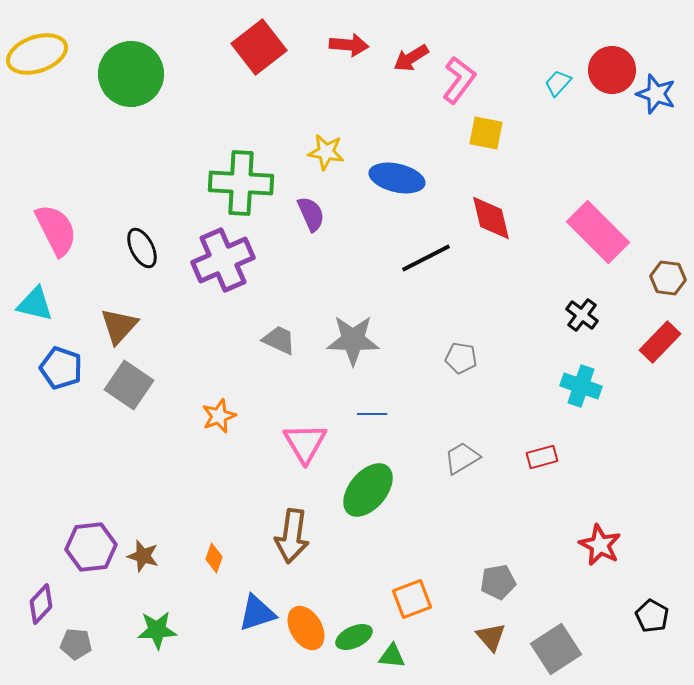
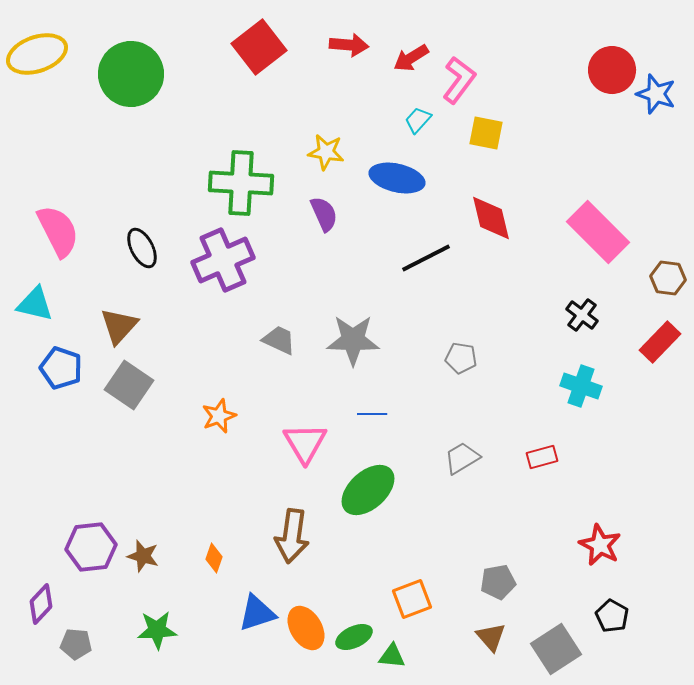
cyan trapezoid at (558, 83): moved 140 px left, 37 px down
purple semicircle at (311, 214): moved 13 px right
pink semicircle at (56, 230): moved 2 px right, 1 px down
green ellipse at (368, 490): rotated 8 degrees clockwise
black pentagon at (652, 616): moved 40 px left
